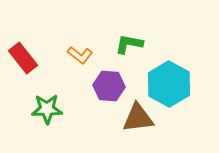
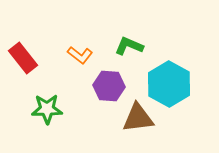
green L-shape: moved 2 px down; rotated 12 degrees clockwise
